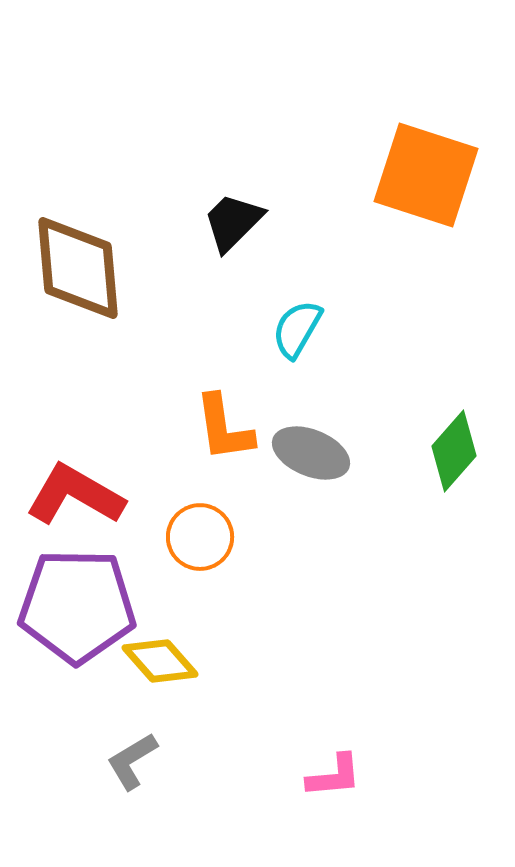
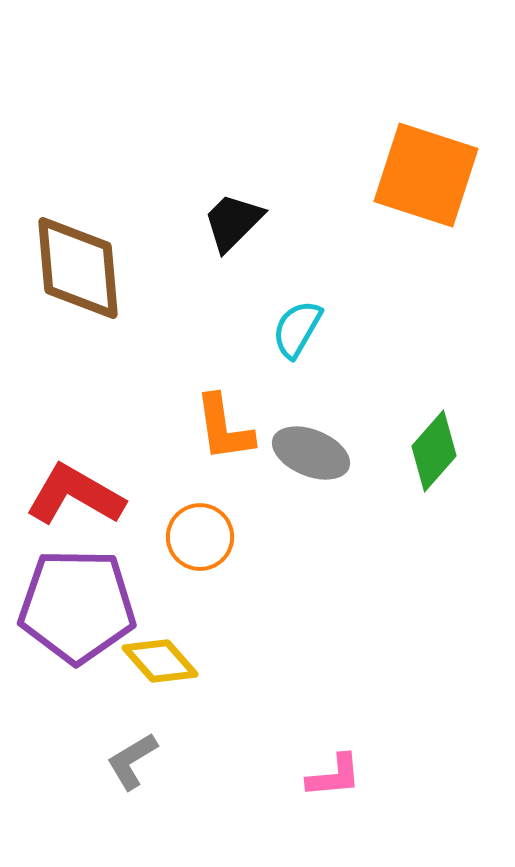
green diamond: moved 20 px left
